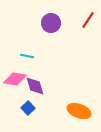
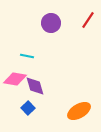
orange ellipse: rotated 50 degrees counterclockwise
